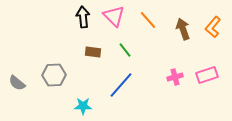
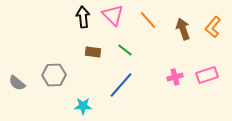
pink triangle: moved 1 px left, 1 px up
green line: rotated 14 degrees counterclockwise
